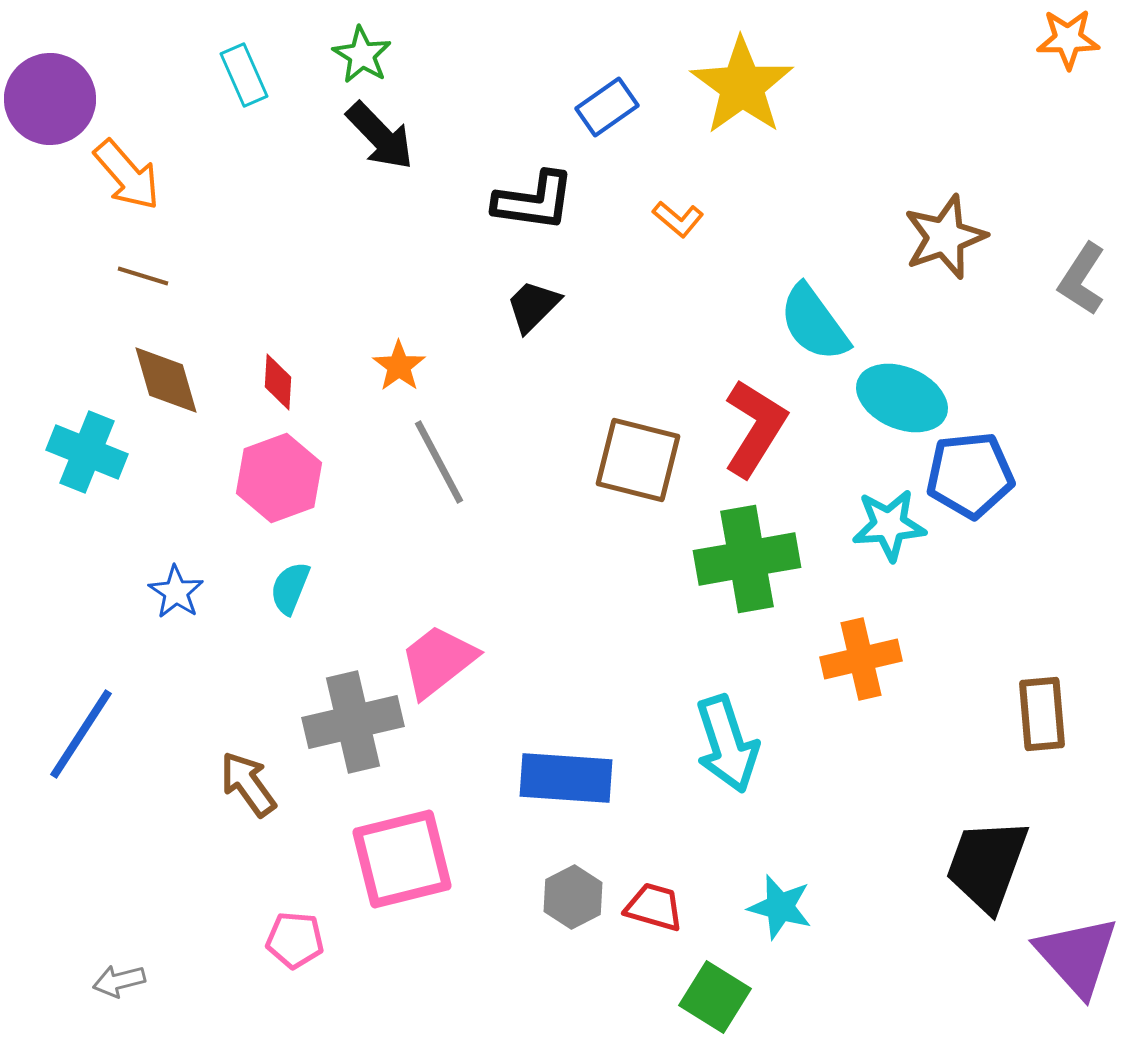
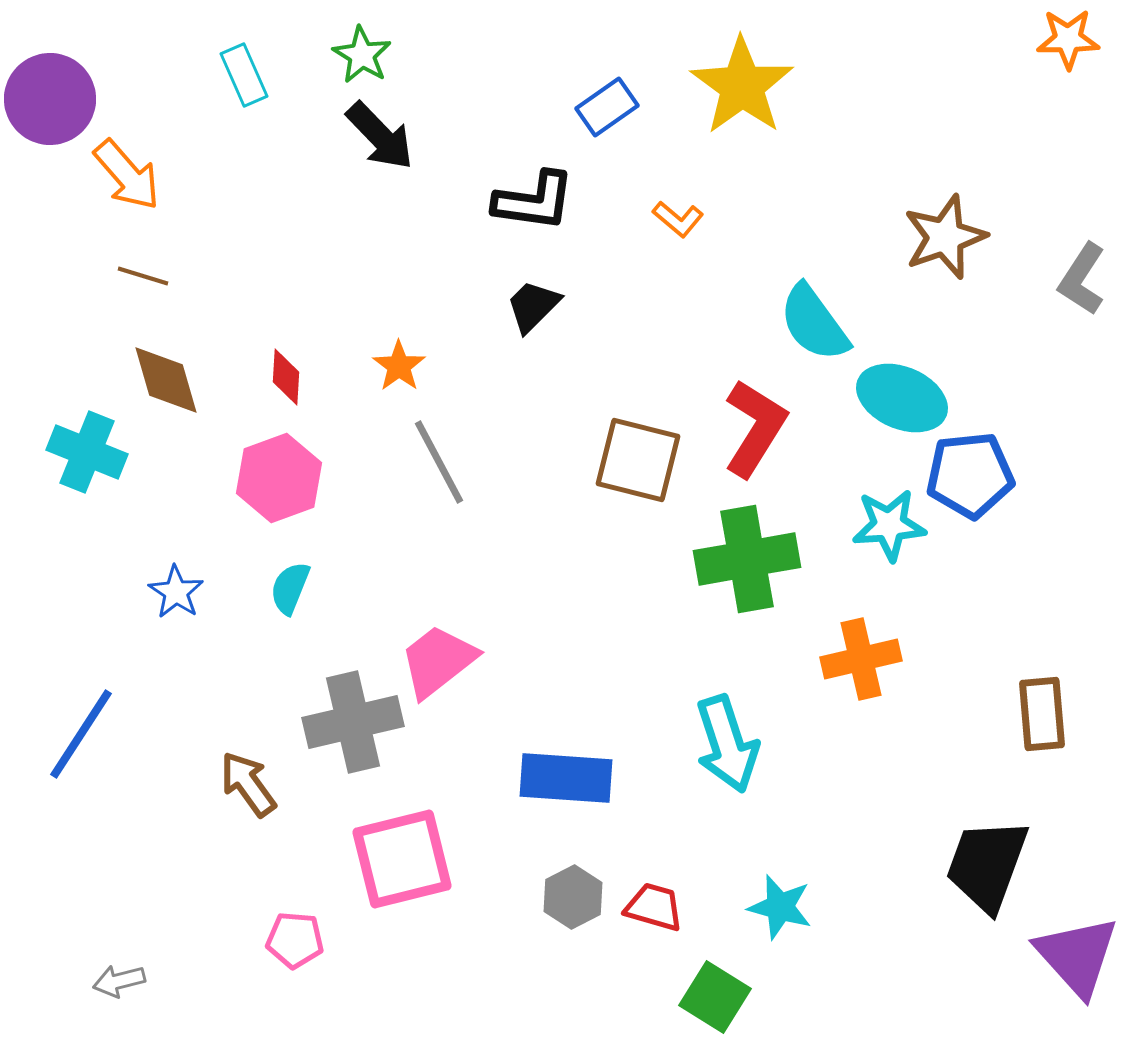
red diamond at (278, 382): moved 8 px right, 5 px up
